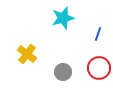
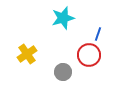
yellow cross: rotated 18 degrees clockwise
red circle: moved 10 px left, 13 px up
